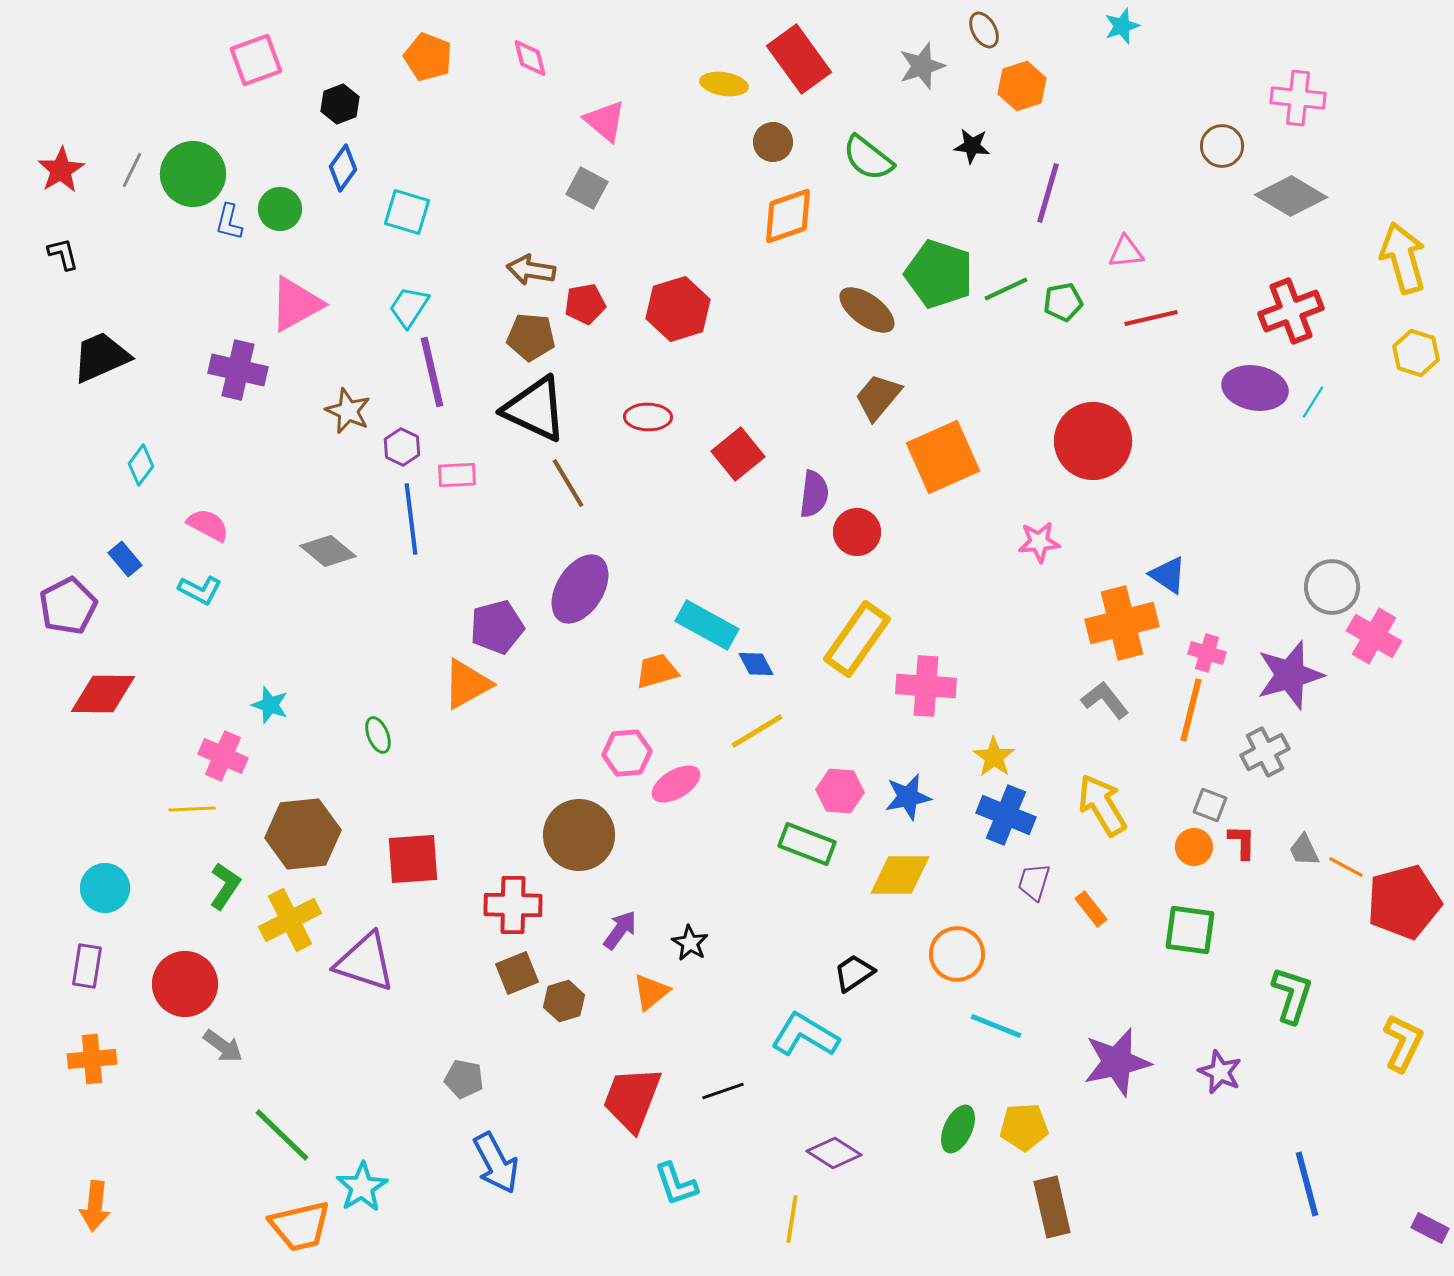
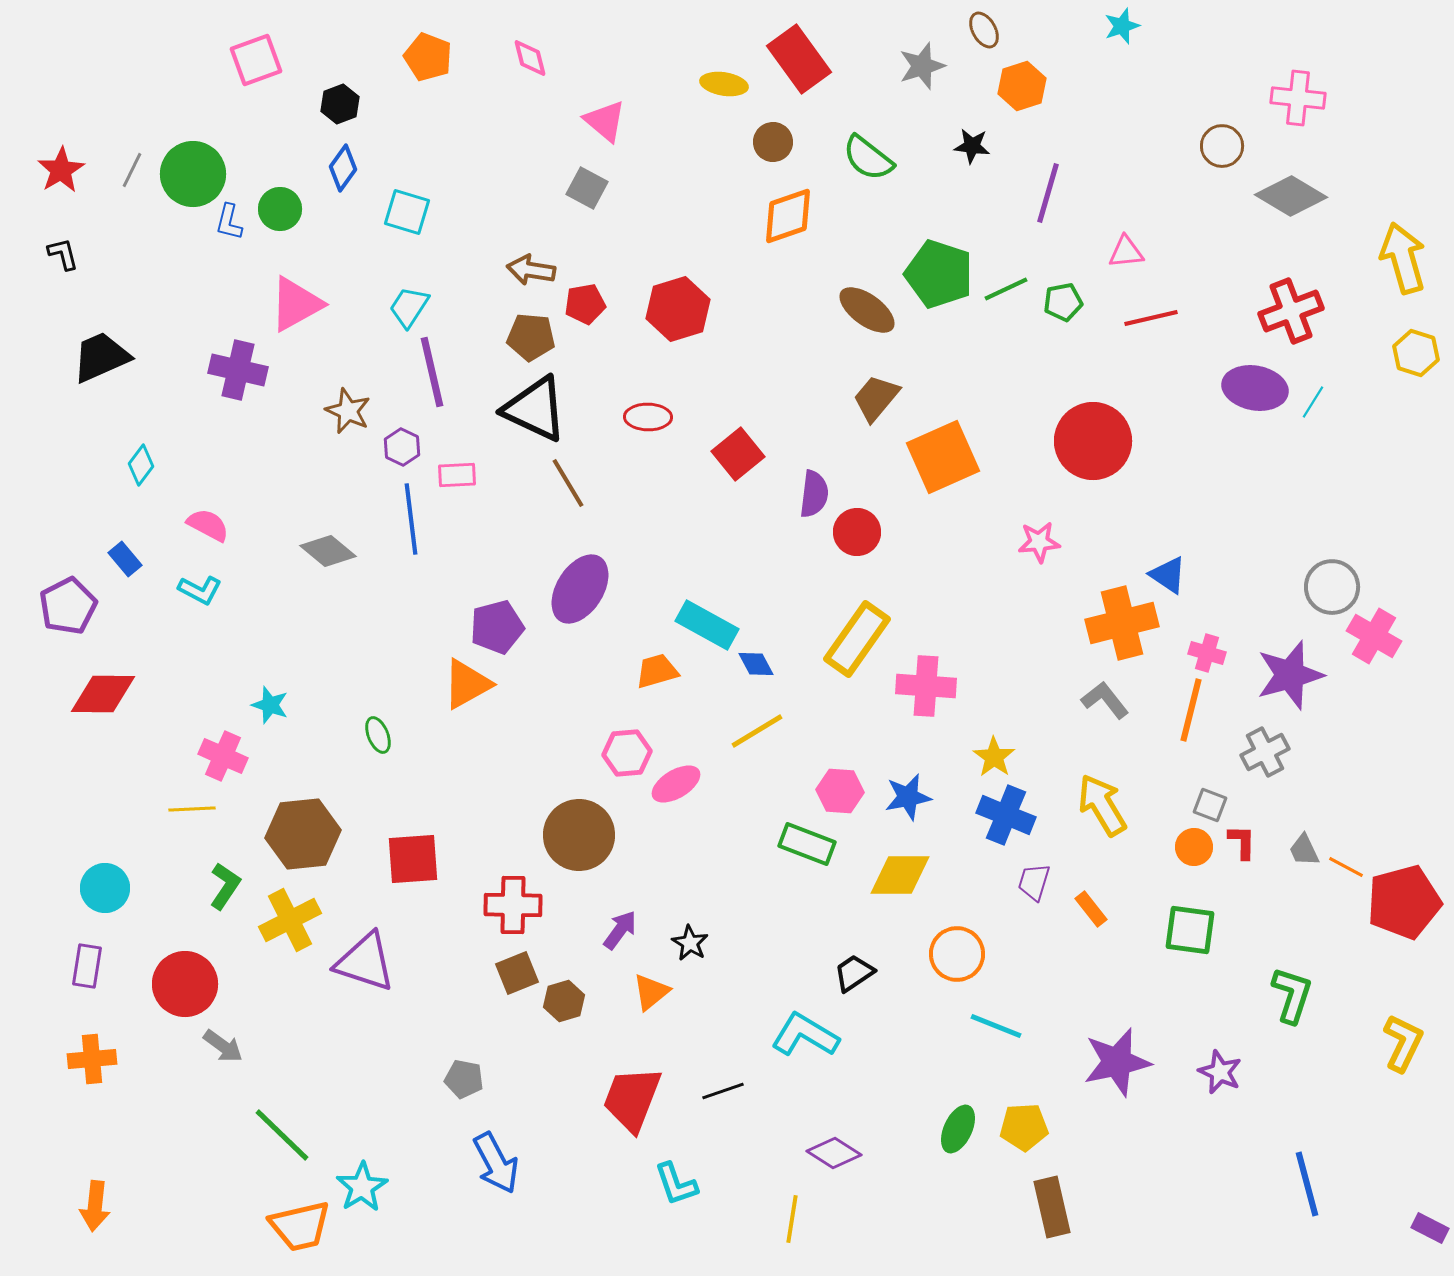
brown trapezoid at (878, 397): moved 2 px left, 1 px down
